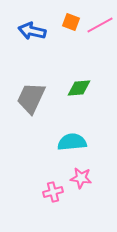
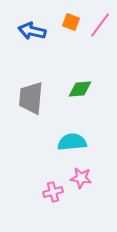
pink line: rotated 24 degrees counterclockwise
green diamond: moved 1 px right, 1 px down
gray trapezoid: rotated 20 degrees counterclockwise
